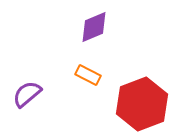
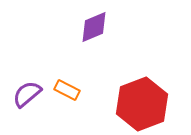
orange rectangle: moved 21 px left, 15 px down
